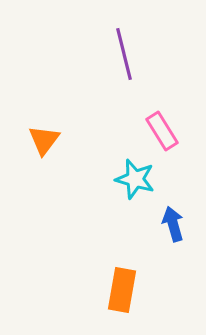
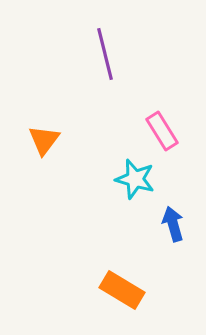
purple line: moved 19 px left
orange rectangle: rotated 69 degrees counterclockwise
